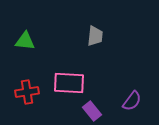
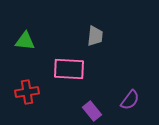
pink rectangle: moved 14 px up
purple semicircle: moved 2 px left, 1 px up
